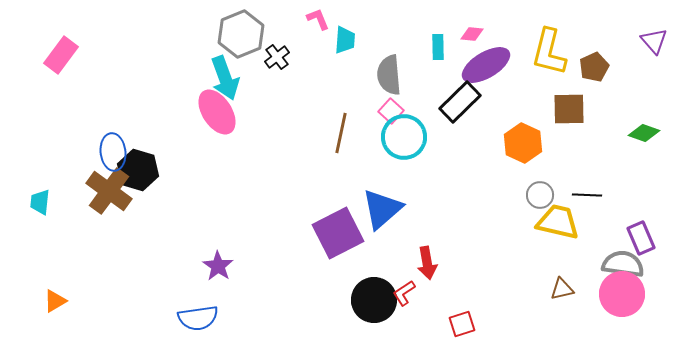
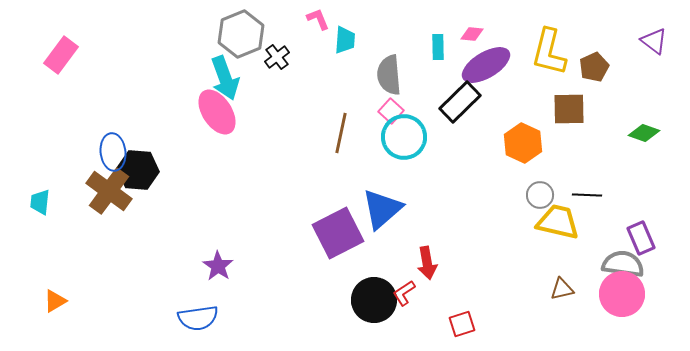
purple triangle at (654, 41): rotated 12 degrees counterclockwise
black hexagon at (138, 170): rotated 12 degrees counterclockwise
